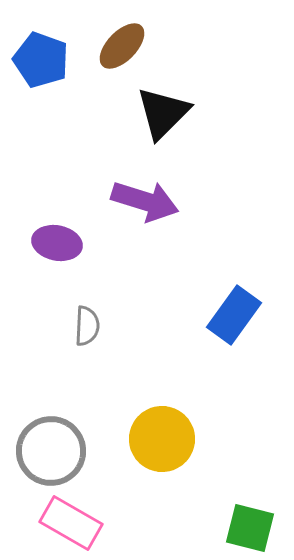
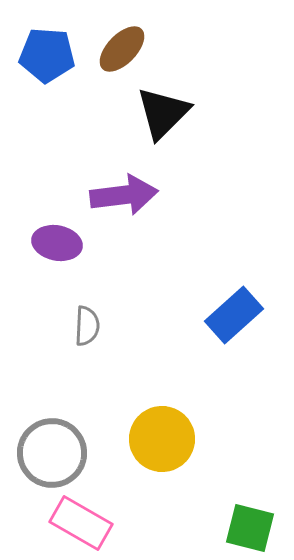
brown ellipse: moved 3 px down
blue pentagon: moved 6 px right, 5 px up; rotated 16 degrees counterclockwise
purple arrow: moved 21 px left, 6 px up; rotated 24 degrees counterclockwise
blue rectangle: rotated 12 degrees clockwise
gray circle: moved 1 px right, 2 px down
pink rectangle: moved 10 px right
